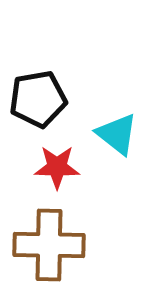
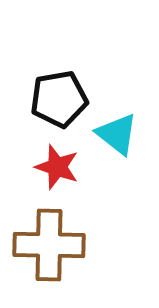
black pentagon: moved 21 px right
red star: rotated 18 degrees clockwise
